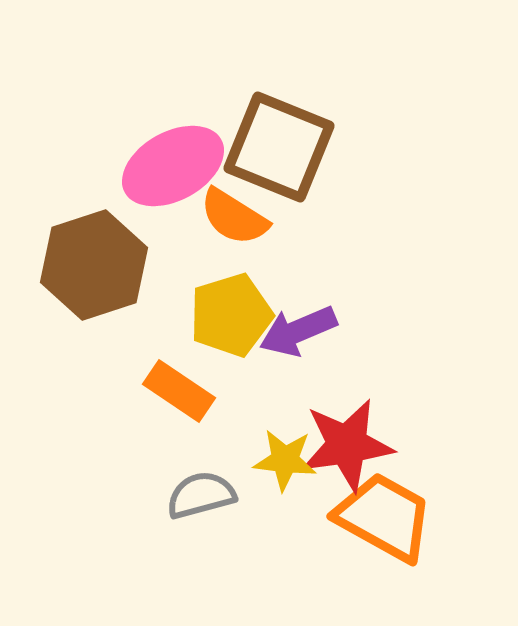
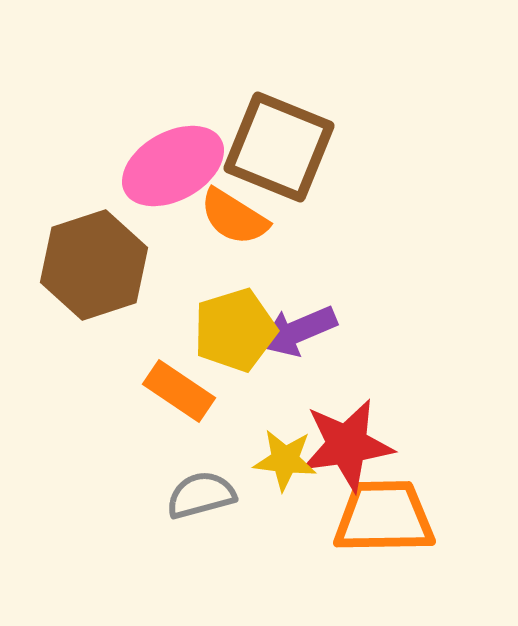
yellow pentagon: moved 4 px right, 15 px down
orange trapezoid: rotated 30 degrees counterclockwise
